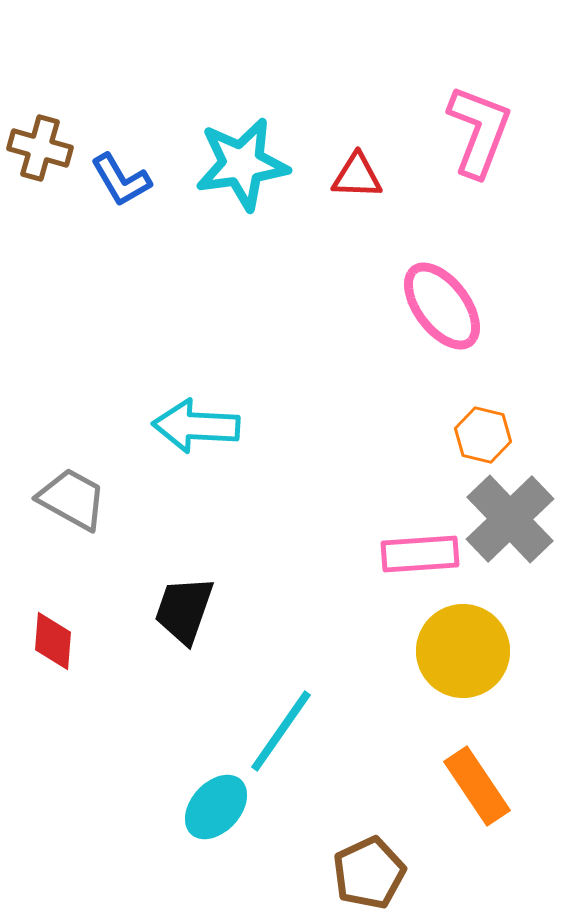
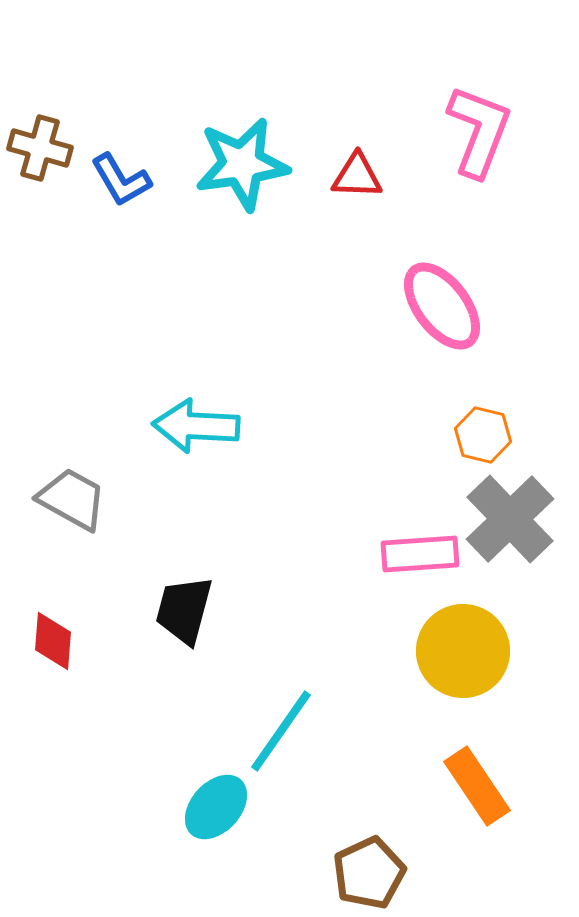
black trapezoid: rotated 4 degrees counterclockwise
